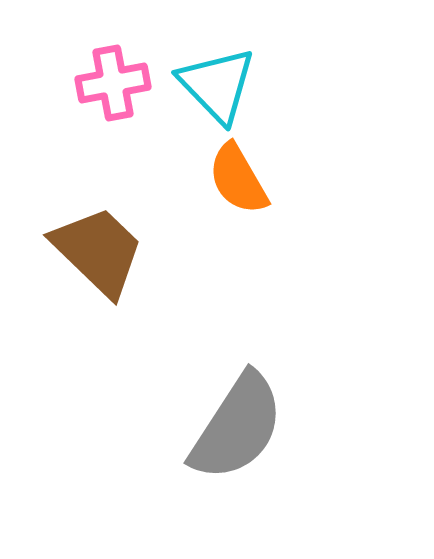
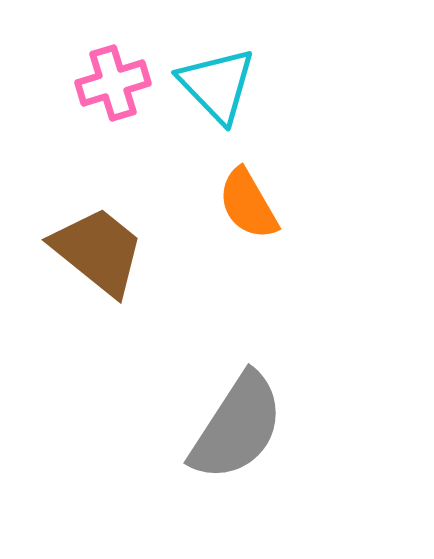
pink cross: rotated 6 degrees counterclockwise
orange semicircle: moved 10 px right, 25 px down
brown trapezoid: rotated 5 degrees counterclockwise
